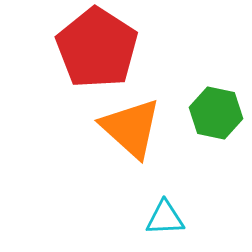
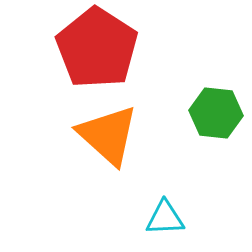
green hexagon: rotated 6 degrees counterclockwise
orange triangle: moved 23 px left, 7 px down
